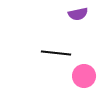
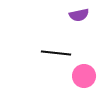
purple semicircle: moved 1 px right, 1 px down
